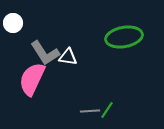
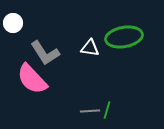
white triangle: moved 22 px right, 9 px up
pink semicircle: rotated 68 degrees counterclockwise
green line: rotated 18 degrees counterclockwise
